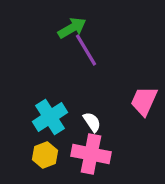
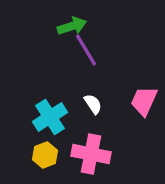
green arrow: moved 2 px up; rotated 12 degrees clockwise
white semicircle: moved 1 px right, 18 px up
